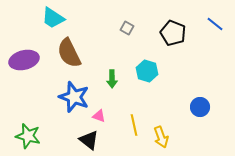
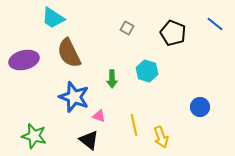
green star: moved 6 px right
